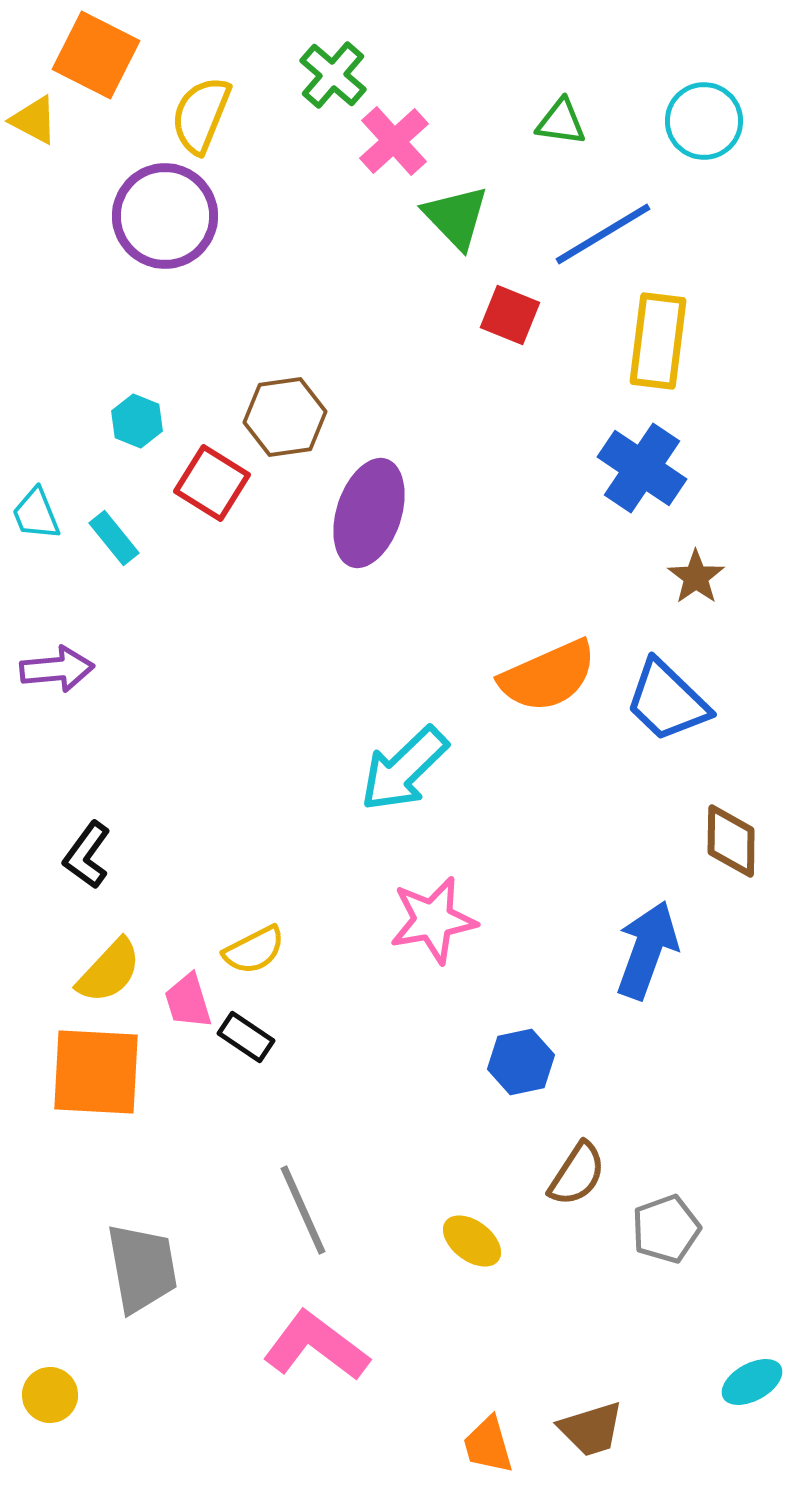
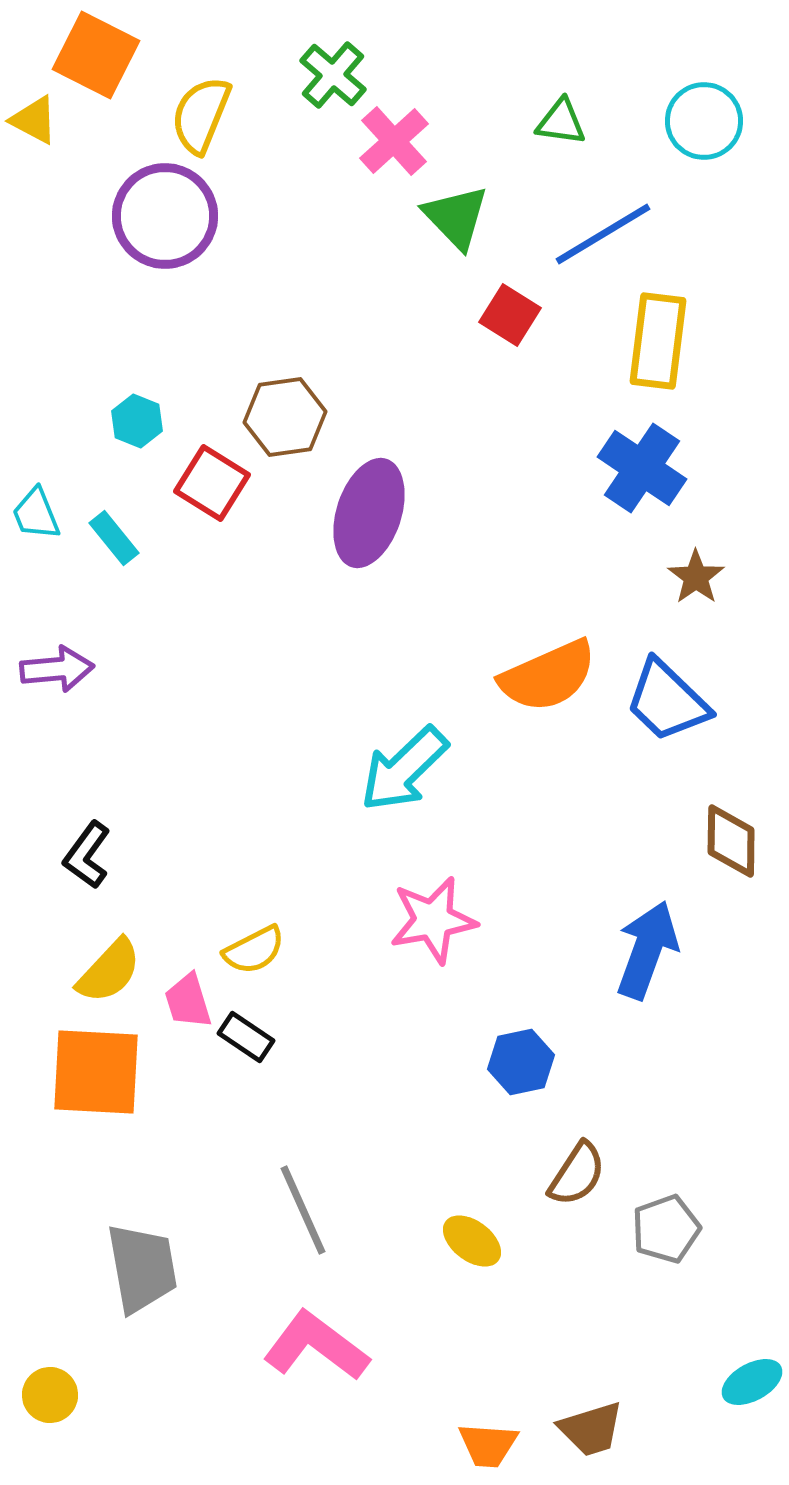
red square at (510, 315): rotated 10 degrees clockwise
orange trapezoid at (488, 1445): rotated 70 degrees counterclockwise
